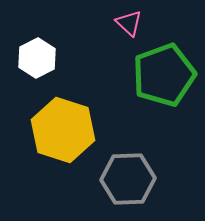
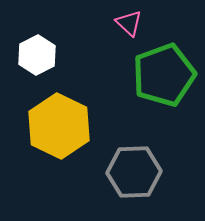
white hexagon: moved 3 px up
yellow hexagon: moved 4 px left, 4 px up; rotated 8 degrees clockwise
gray hexagon: moved 6 px right, 7 px up
